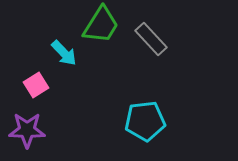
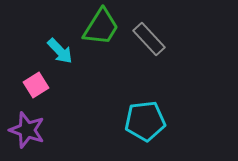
green trapezoid: moved 2 px down
gray rectangle: moved 2 px left
cyan arrow: moved 4 px left, 2 px up
purple star: rotated 18 degrees clockwise
